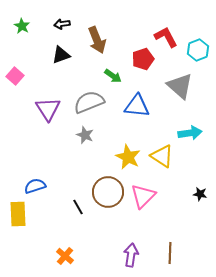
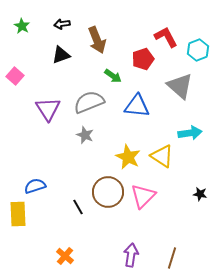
brown line: moved 2 px right, 5 px down; rotated 15 degrees clockwise
